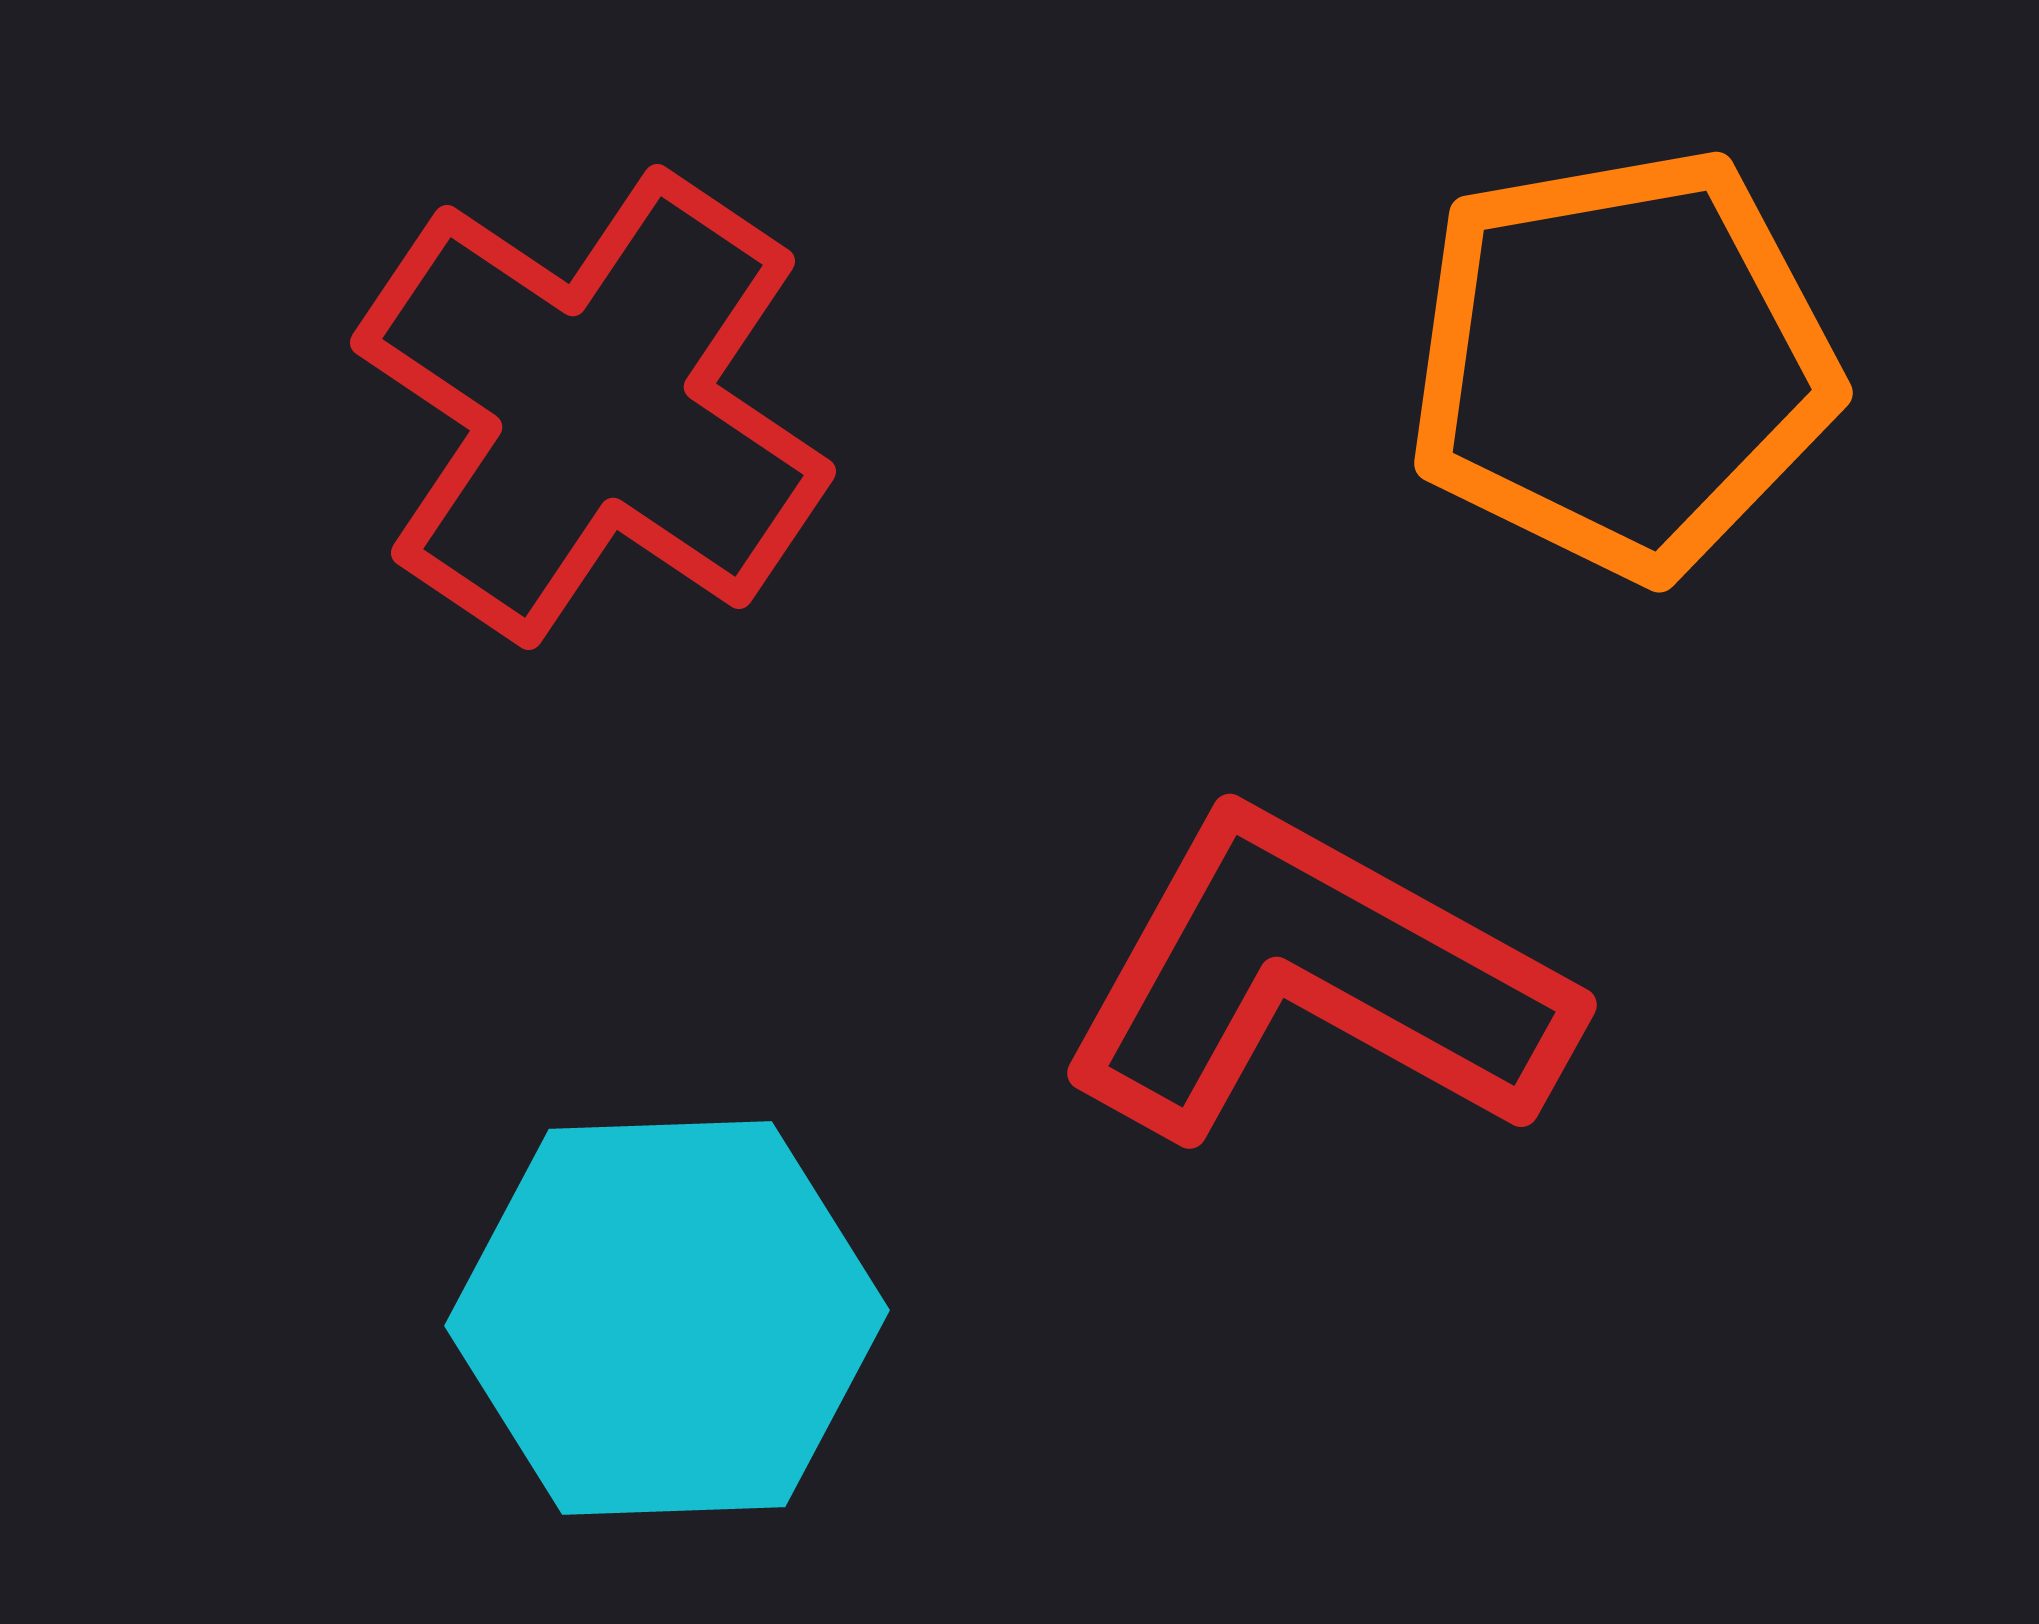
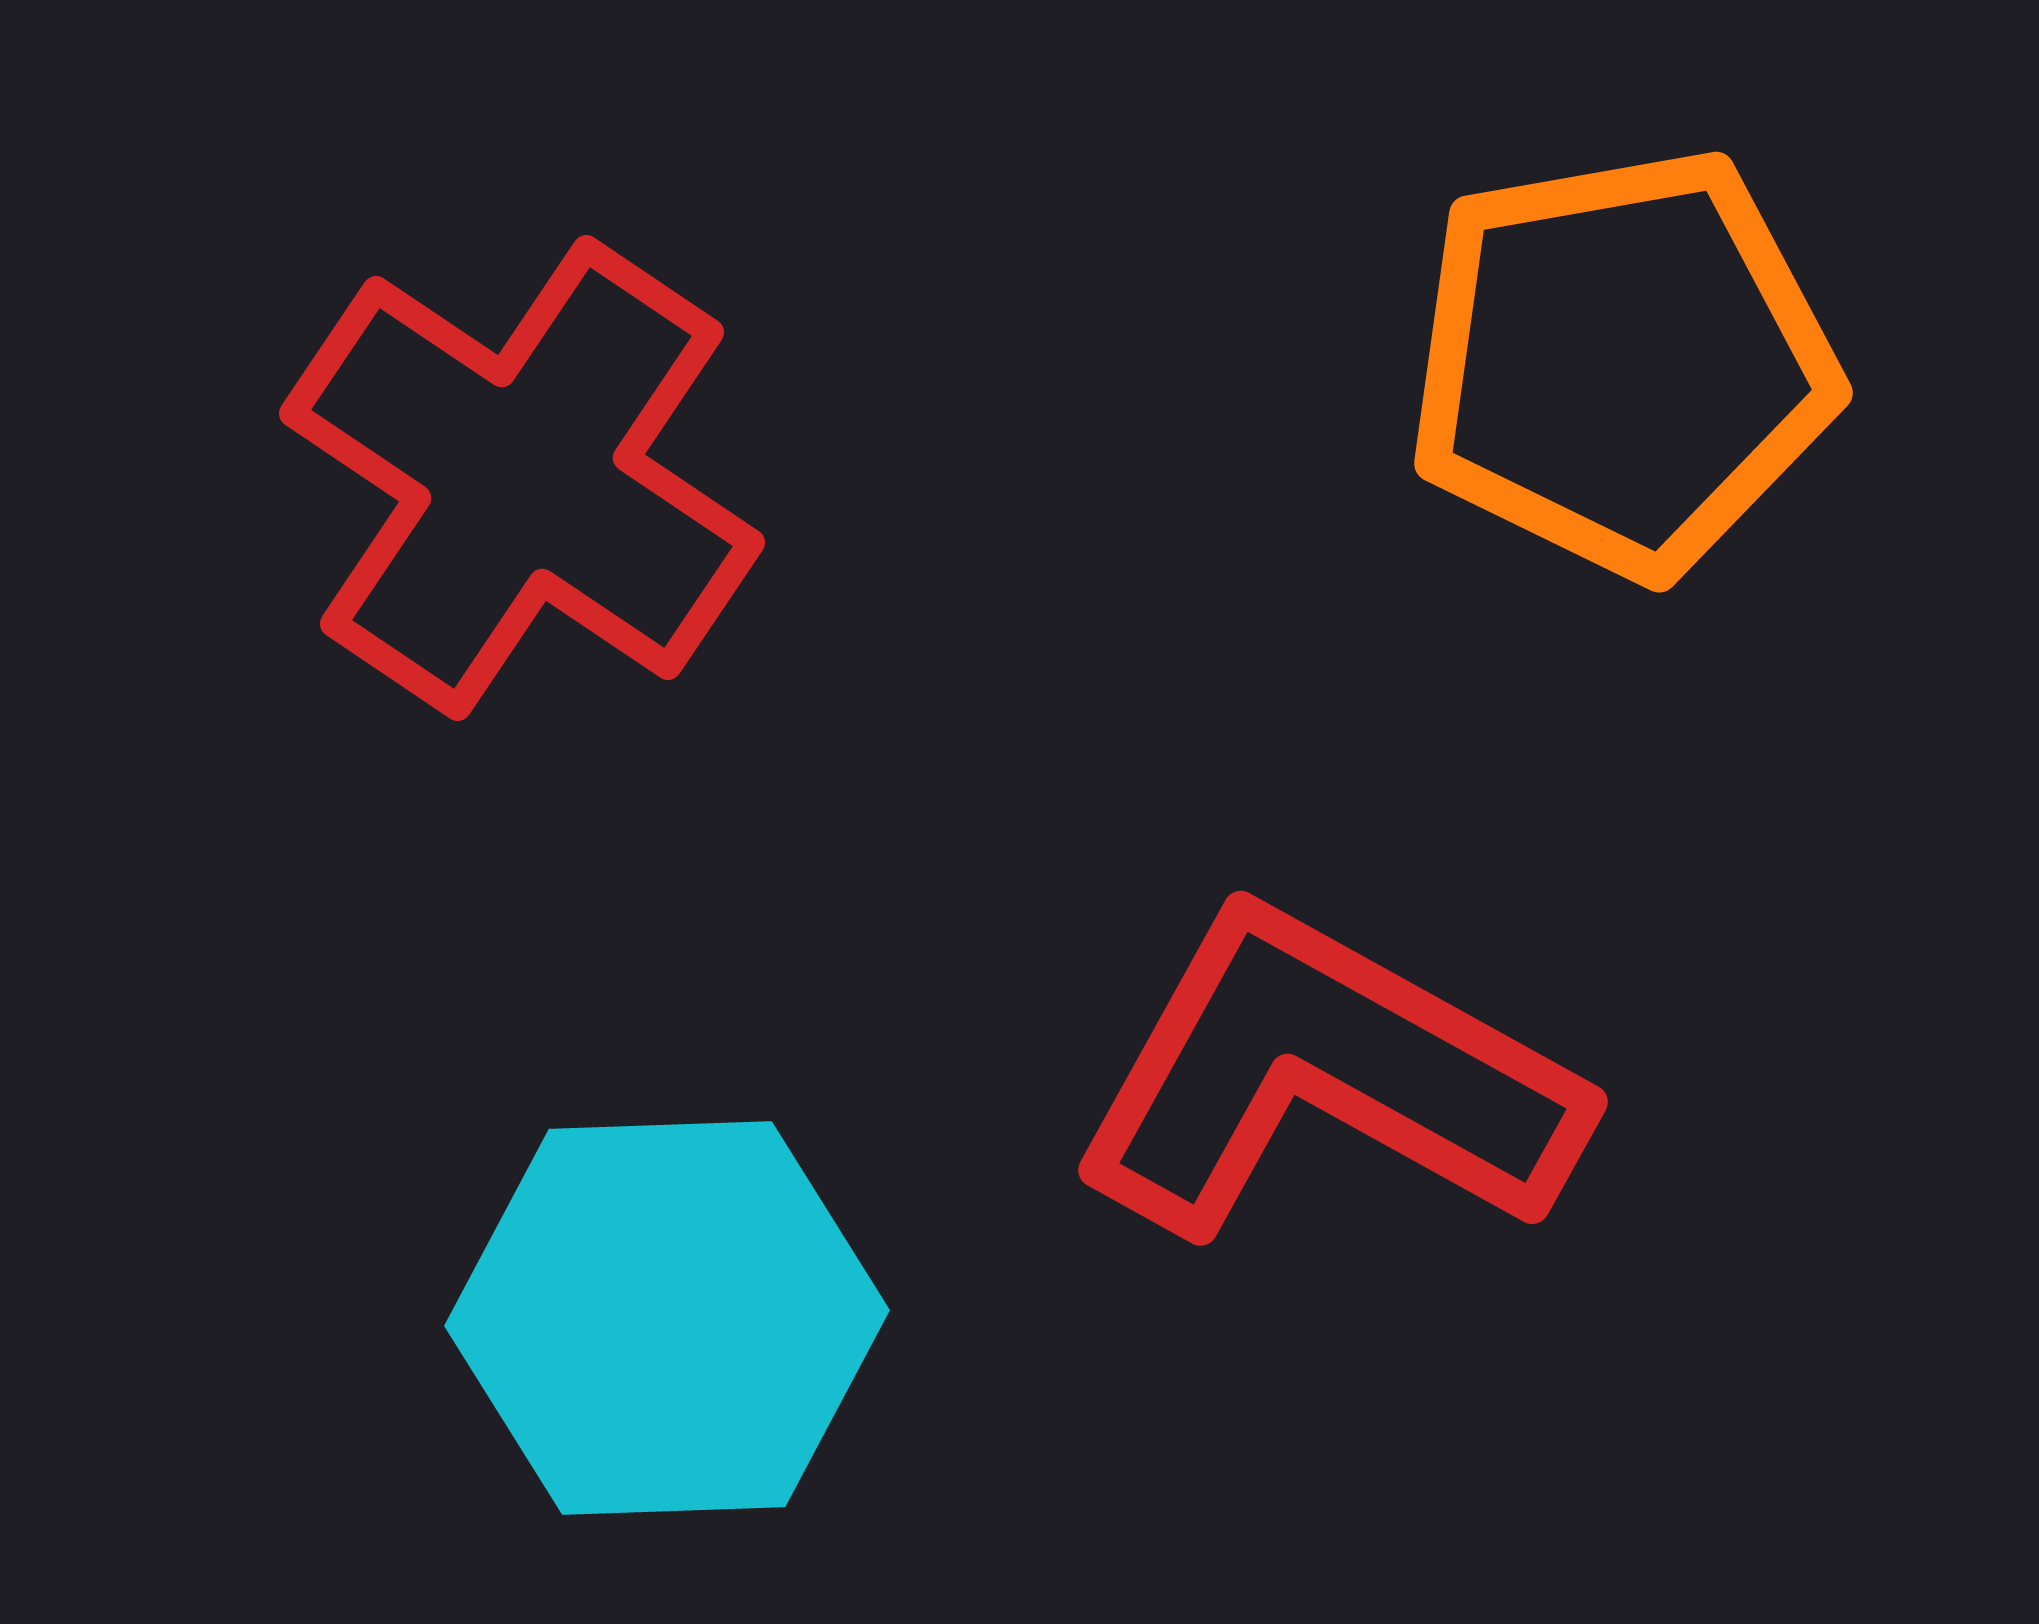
red cross: moved 71 px left, 71 px down
red L-shape: moved 11 px right, 97 px down
